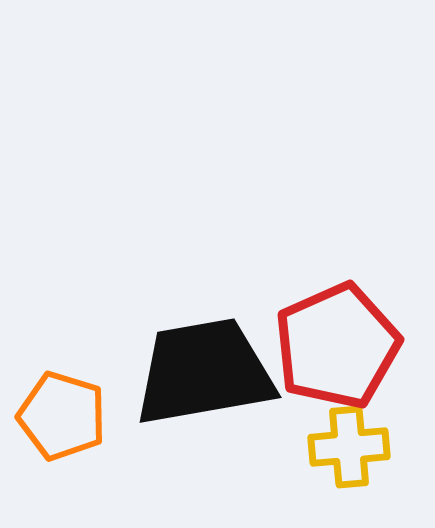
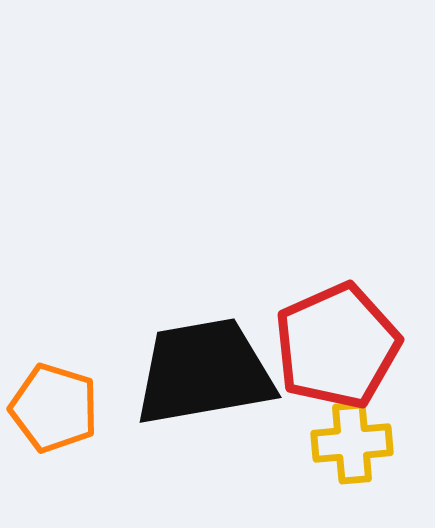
orange pentagon: moved 8 px left, 8 px up
yellow cross: moved 3 px right, 4 px up
